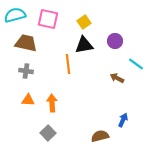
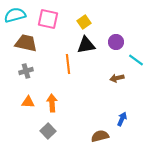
purple circle: moved 1 px right, 1 px down
black triangle: moved 2 px right
cyan line: moved 4 px up
gray cross: rotated 24 degrees counterclockwise
brown arrow: rotated 40 degrees counterclockwise
orange triangle: moved 2 px down
blue arrow: moved 1 px left, 1 px up
gray square: moved 2 px up
